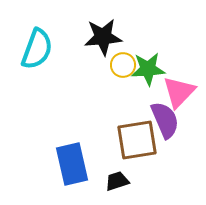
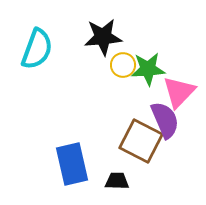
brown square: moved 4 px right, 1 px down; rotated 36 degrees clockwise
black trapezoid: rotated 20 degrees clockwise
